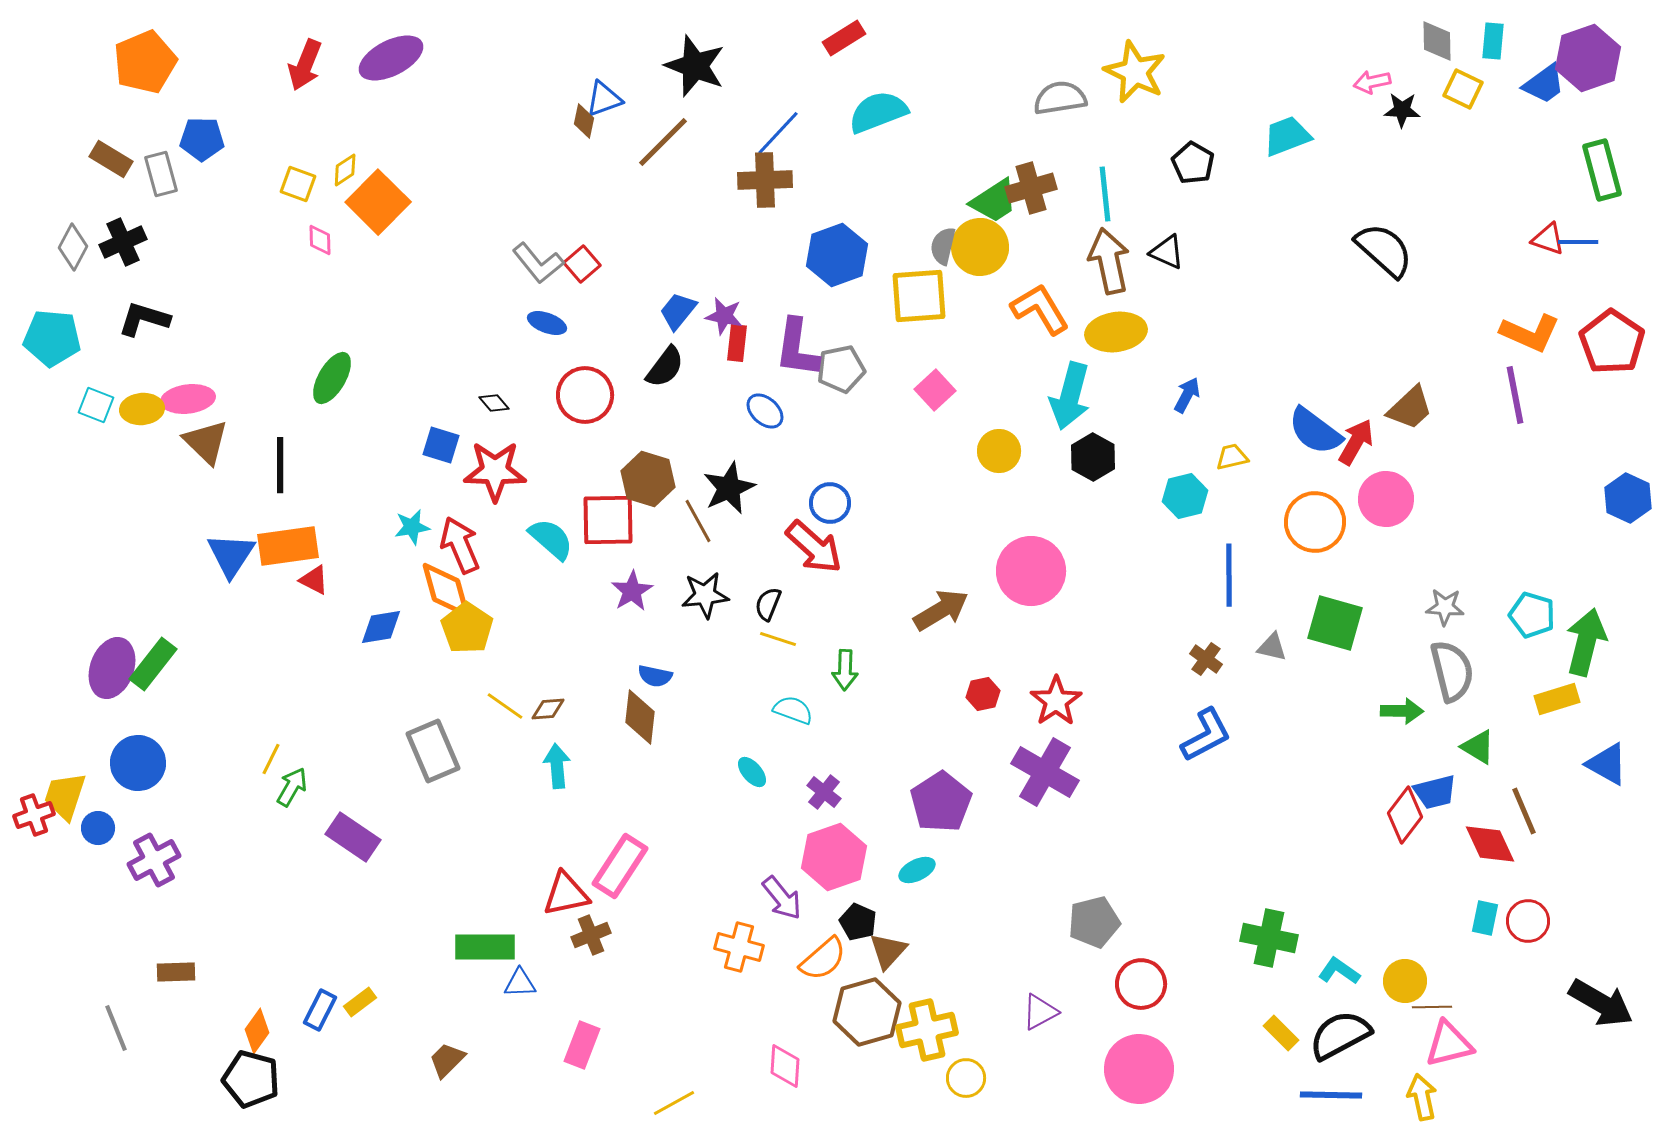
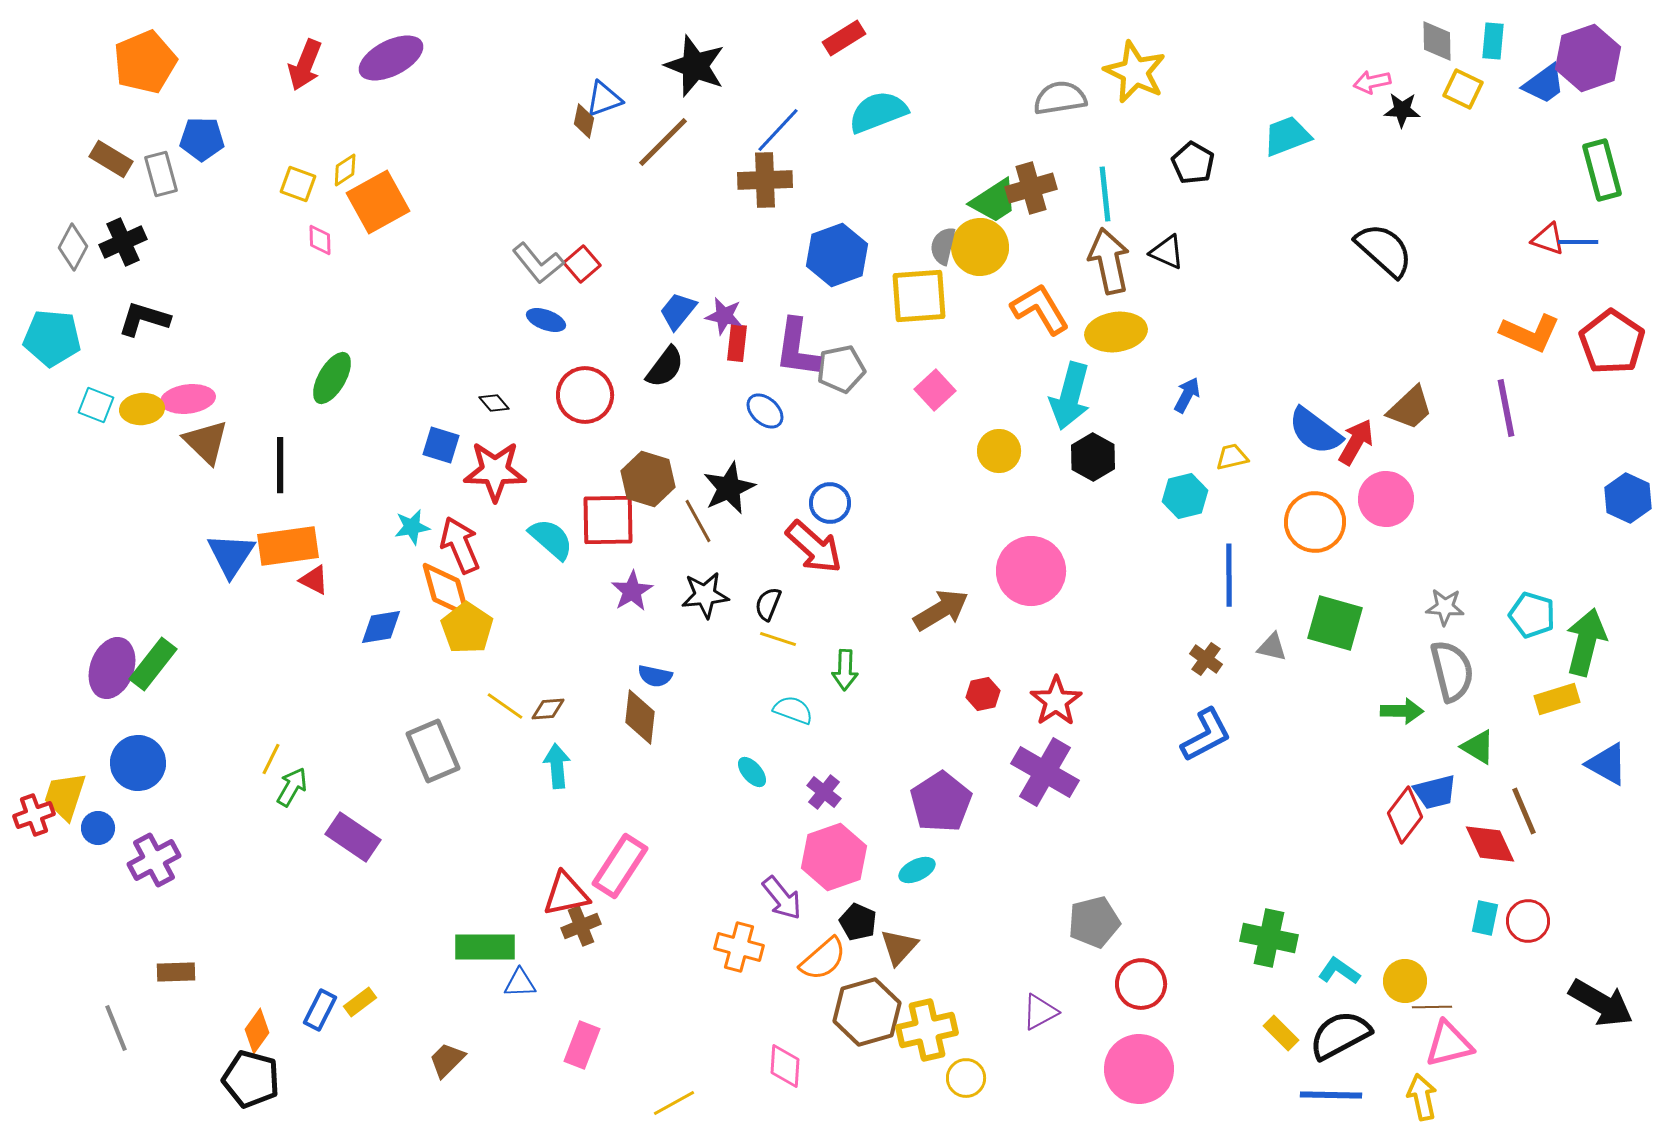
blue line at (778, 133): moved 3 px up
orange square at (378, 202): rotated 16 degrees clockwise
blue ellipse at (547, 323): moved 1 px left, 3 px up
purple line at (1515, 395): moved 9 px left, 13 px down
brown cross at (591, 935): moved 10 px left, 9 px up
brown triangle at (888, 951): moved 11 px right, 4 px up
